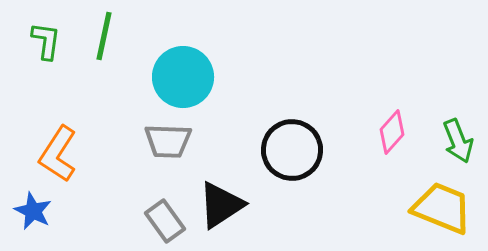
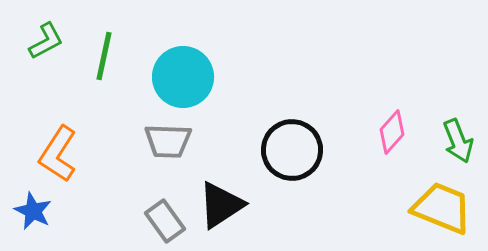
green line: moved 20 px down
green L-shape: rotated 54 degrees clockwise
